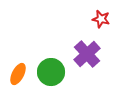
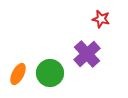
green circle: moved 1 px left, 1 px down
